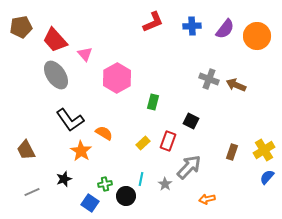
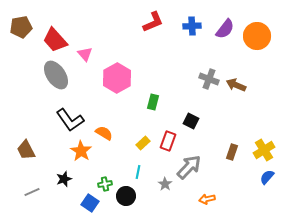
cyan line: moved 3 px left, 7 px up
